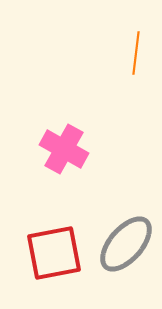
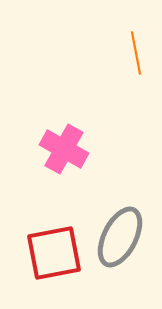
orange line: rotated 18 degrees counterclockwise
gray ellipse: moved 6 px left, 7 px up; rotated 14 degrees counterclockwise
